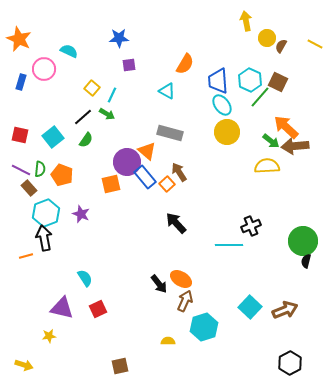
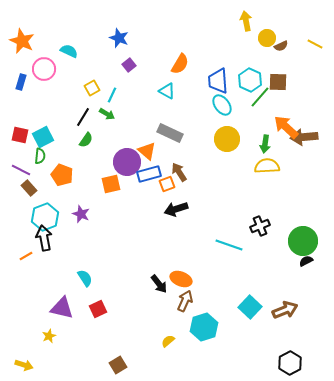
blue star at (119, 38): rotated 24 degrees clockwise
orange star at (19, 39): moved 3 px right, 2 px down
brown semicircle at (281, 46): rotated 144 degrees counterclockwise
orange semicircle at (185, 64): moved 5 px left
purple square at (129, 65): rotated 32 degrees counterclockwise
brown square at (278, 82): rotated 24 degrees counterclockwise
yellow square at (92, 88): rotated 21 degrees clockwise
black line at (83, 117): rotated 18 degrees counterclockwise
yellow circle at (227, 132): moved 7 px down
gray rectangle at (170, 133): rotated 10 degrees clockwise
cyan square at (53, 137): moved 10 px left; rotated 10 degrees clockwise
green arrow at (271, 141): moved 6 px left, 3 px down; rotated 60 degrees clockwise
brown arrow at (295, 146): moved 9 px right, 9 px up
green semicircle at (40, 169): moved 13 px up
blue rectangle at (145, 177): moved 4 px right, 3 px up; rotated 65 degrees counterclockwise
orange square at (167, 184): rotated 21 degrees clockwise
cyan hexagon at (46, 213): moved 1 px left, 4 px down
black arrow at (176, 223): moved 14 px up; rotated 65 degrees counterclockwise
black cross at (251, 226): moved 9 px right
cyan line at (229, 245): rotated 20 degrees clockwise
orange line at (26, 256): rotated 16 degrees counterclockwise
black semicircle at (306, 261): rotated 48 degrees clockwise
orange ellipse at (181, 279): rotated 10 degrees counterclockwise
yellow star at (49, 336): rotated 16 degrees counterclockwise
yellow semicircle at (168, 341): rotated 40 degrees counterclockwise
brown square at (120, 366): moved 2 px left, 1 px up; rotated 18 degrees counterclockwise
